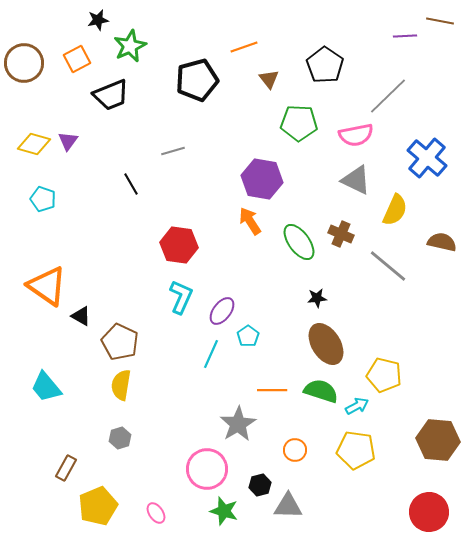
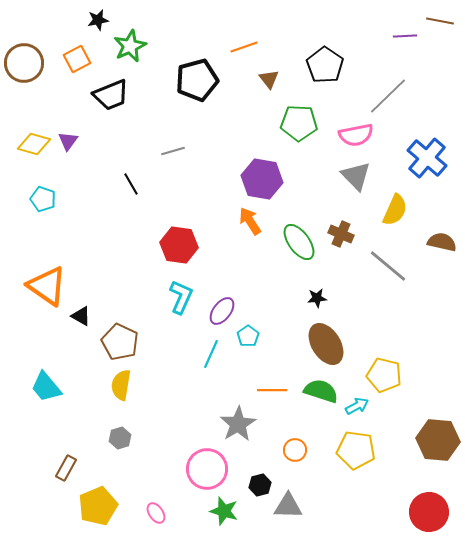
gray triangle at (356, 180): moved 4 px up; rotated 20 degrees clockwise
